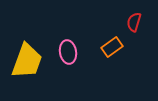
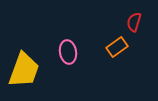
orange rectangle: moved 5 px right
yellow trapezoid: moved 3 px left, 9 px down
